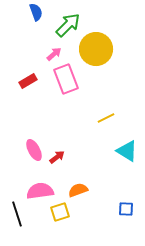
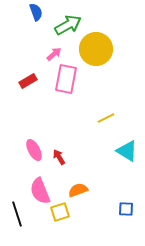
green arrow: rotated 16 degrees clockwise
pink rectangle: rotated 32 degrees clockwise
red arrow: moved 2 px right; rotated 84 degrees counterclockwise
pink semicircle: rotated 104 degrees counterclockwise
